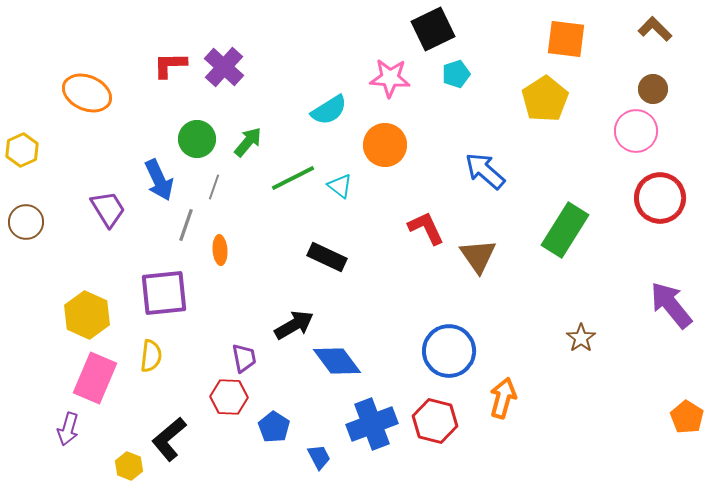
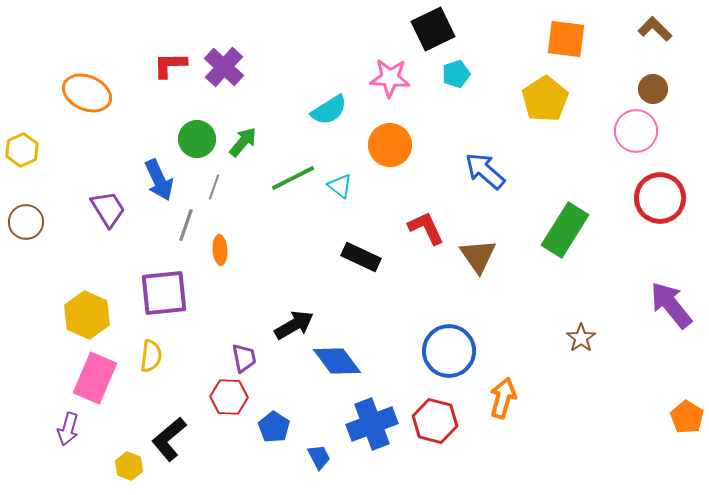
green arrow at (248, 142): moved 5 px left
orange circle at (385, 145): moved 5 px right
black rectangle at (327, 257): moved 34 px right
